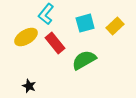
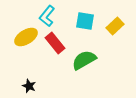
cyan L-shape: moved 1 px right, 2 px down
cyan square: moved 2 px up; rotated 24 degrees clockwise
